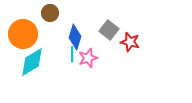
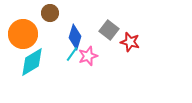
cyan line: rotated 35 degrees clockwise
pink star: moved 2 px up
